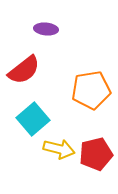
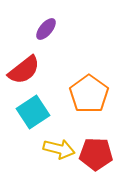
purple ellipse: rotated 55 degrees counterclockwise
orange pentagon: moved 2 px left, 4 px down; rotated 27 degrees counterclockwise
cyan square: moved 7 px up; rotated 8 degrees clockwise
red pentagon: rotated 16 degrees clockwise
